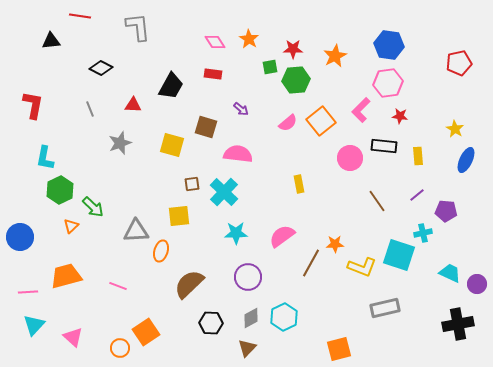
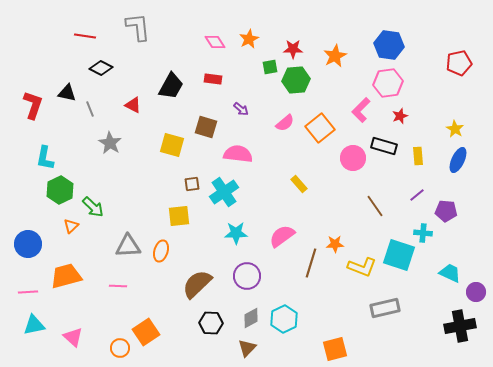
red line at (80, 16): moved 5 px right, 20 px down
orange star at (249, 39): rotated 12 degrees clockwise
black triangle at (51, 41): moved 16 px right, 52 px down; rotated 18 degrees clockwise
red rectangle at (213, 74): moved 5 px down
red L-shape at (33, 105): rotated 8 degrees clockwise
red triangle at (133, 105): rotated 24 degrees clockwise
red star at (400, 116): rotated 28 degrees counterclockwise
orange square at (321, 121): moved 1 px left, 7 px down
pink semicircle at (288, 123): moved 3 px left
gray star at (120, 143): moved 10 px left; rotated 20 degrees counterclockwise
black rectangle at (384, 146): rotated 10 degrees clockwise
pink circle at (350, 158): moved 3 px right
blue ellipse at (466, 160): moved 8 px left
yellow rectangle at (299, 184): rotated 30 degrees counterclockwise
cyan cross at (224, 192): rotated 12 degrees clockwise
brown line at (377, 201): moved 2 px left, 5 px down
gray triangle at (136, 231): moved 8 px left, 15 px down
cyan cross at (423, 233): rotated 18 degrees clockwise
blue circle at (20, 237): moved 8 px right, 7 px down
brown line at (311, 263): rotated 12 degrees counterclockwise
purple circle at (248, 277): moved 1 px left, 1 px up
brown semicircle at (189, 284): moved 8 px right
purple circle at (477, 284): moved 1 px left, 8 px down
pink line at (118, 286): rotated 18 degrees counterclockwise
cyan hexagon at (284, 317): moved 2 px down
black cross at (458, 324): moved 2 px right, 2 px down
cyan triangle at (34, 325): rotated 35 degrees clockwise
orange square at (339, 349): moved 4 px left
